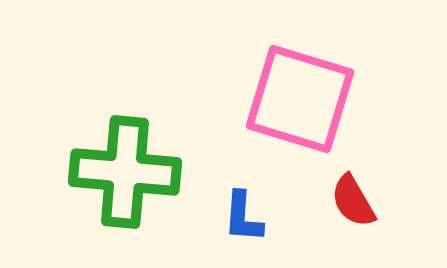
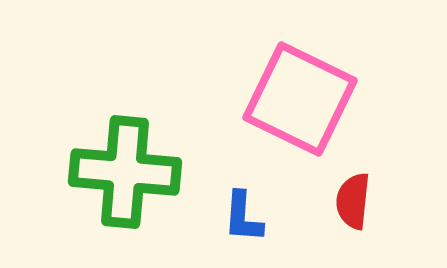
pink square: rotated 9 degrees clockwise
red semicircle: rotated 36 degrees clockwise
